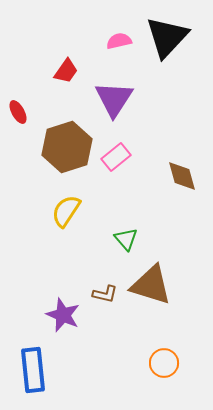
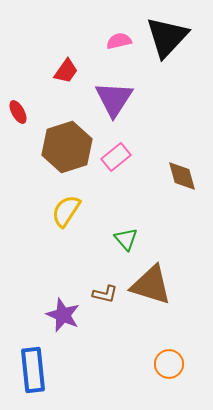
orange circle: moved 5 px right, 1 px down
